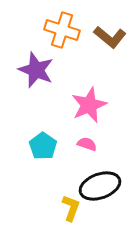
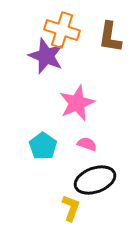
brown L-shape: rotated 60 degrees clockwise
purple star: moved 10 px right, 14 px up
pink star: moved 12 px left, 2 px up
black ellipse: moved 5 px left, 6 px up
